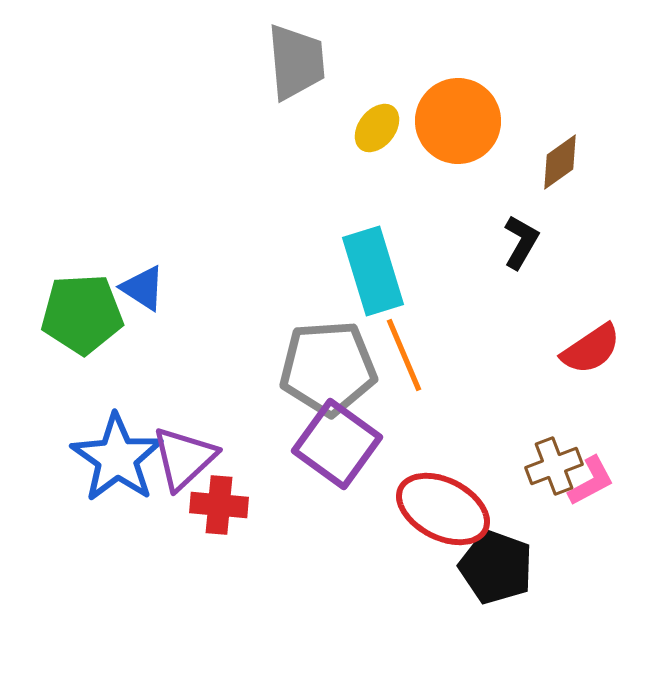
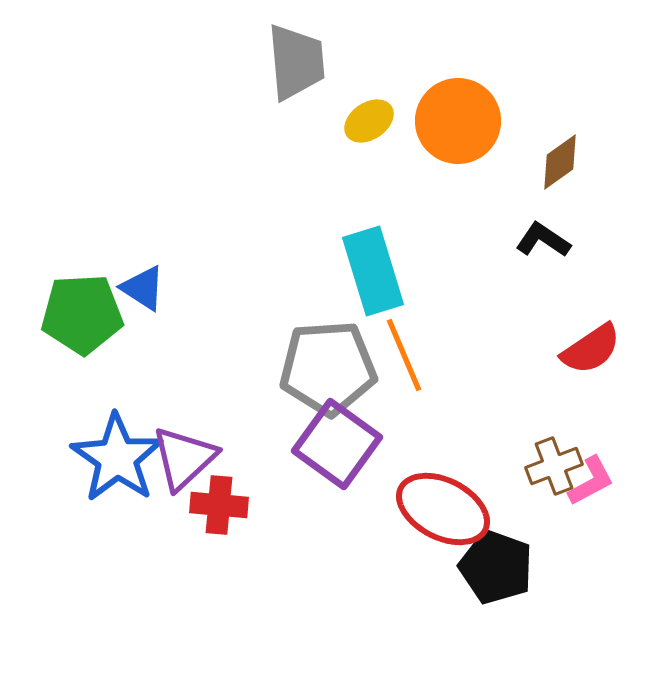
yellow ellipse: moved 8 px left, 7 px up; rotated 18 degrees clockwise
black L-shape: moved 22 px right, 2 px up; rotated 86 degrees counterclockwise
